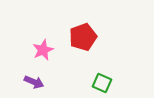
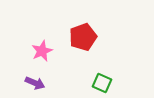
pink star: moved 1 px left, 1 px down
purple arrow: moved 1 px right, 1 px down
